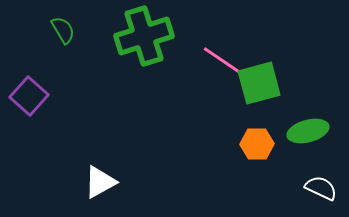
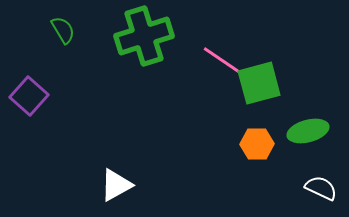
white triangle: moved 16 px right, 3 px down
